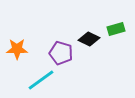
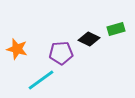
orange star: rotated 15 degrees clockwise
purple pentagon: rotated 20 degrees counterclockwise
